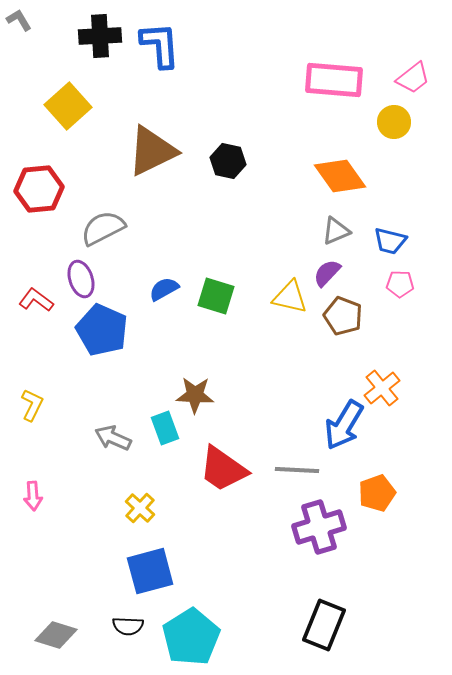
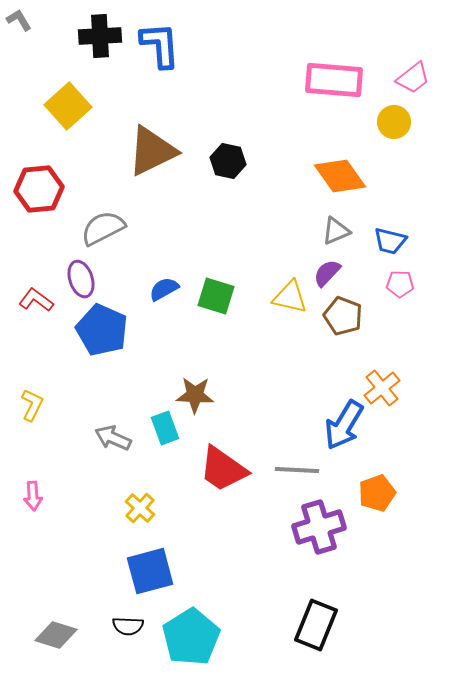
black rectangle: moved 8 px left
